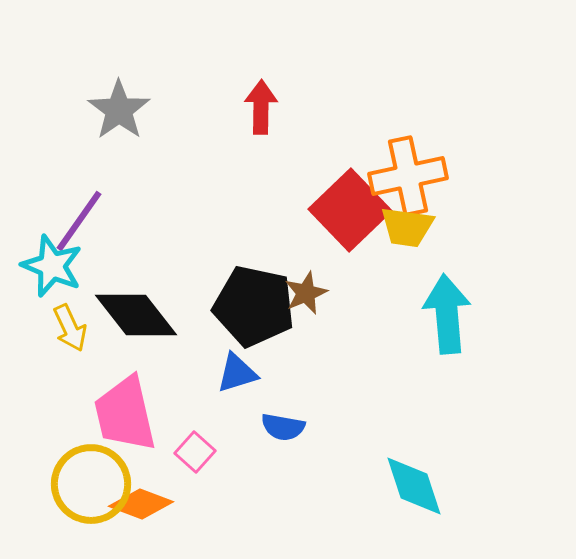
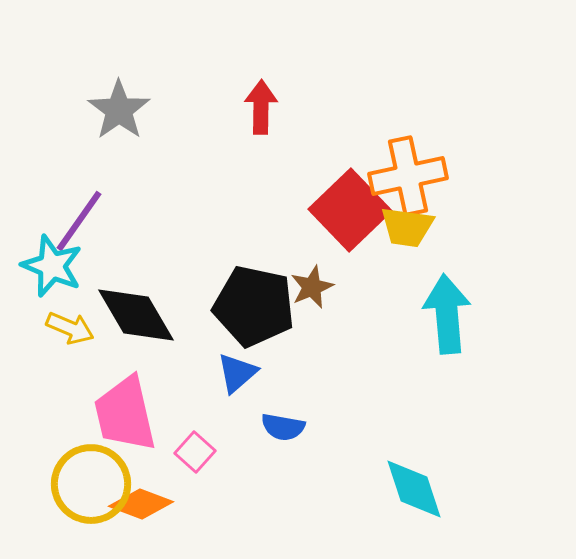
brown star: moved 6 px right, 6 px up
black diamond: rotated 8 degrees clockwise
yellow arrow: rotated 42 degrees counterclockwise
blue triangle: rotated 24 degrees counterclockwise
cyan diamond: moved 3 px down
